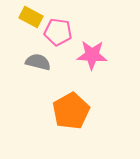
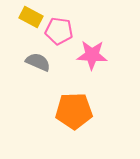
pink pentagon: moved 1 px right, 1 px up
gray semicircle: rotated 10 degrees clockwise
orange pentagon: moved 3 px right; rotated 27 degrees clockwise
